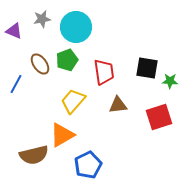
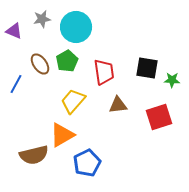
green pentagon: moved 1 px down; rotated 10 degrees counterclockwise
green star: moved 2 px right, 1 px up
blue pentagon: moved 1 px left, 2 px up
